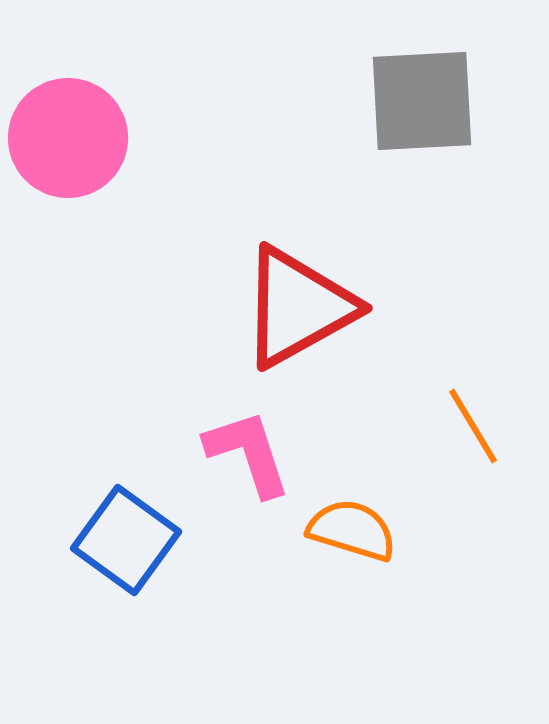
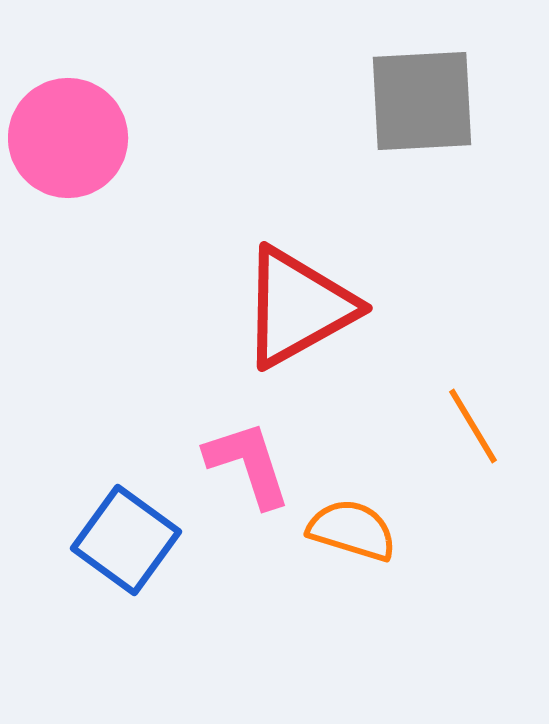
pink L-shape: moved 11 px down
